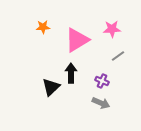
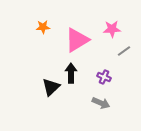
gray line: moved 6 px right, 5 px up
purple cross: moved 2 px right, 4 px up
